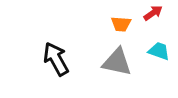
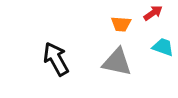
cyan trapezoid: moved 4 px right, 4 px up
